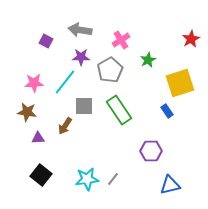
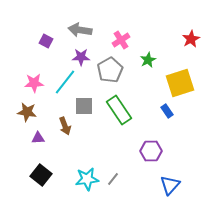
brown arrow: rotated 54 degrees counterclockwise
blue triangle: rotated 35 degrees counterclockwise
